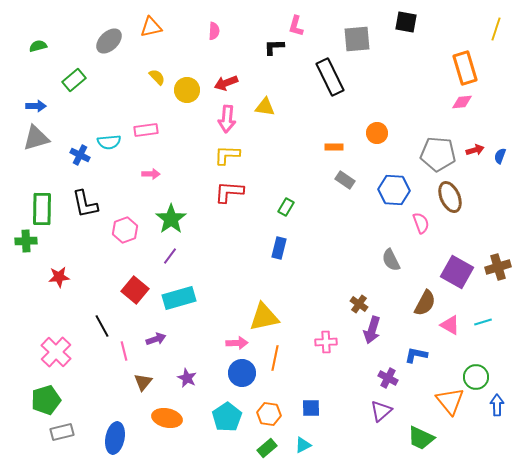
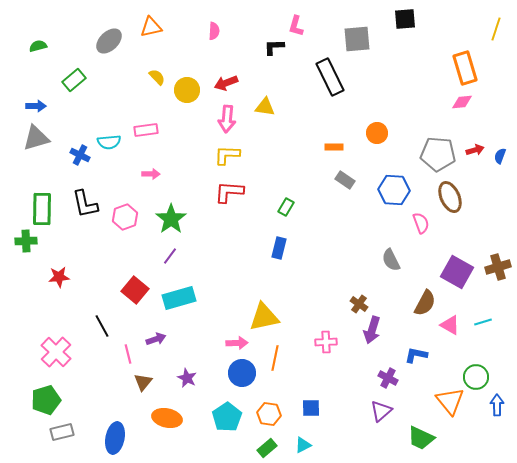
black square at (406, 22): moved 1 px left, 3 px up; rotated 15 degrees counterclockwise
pink hexagon at (125, 230): moved 13 px up
pink line at (124, 351): moved 4 px right, 3 px down
